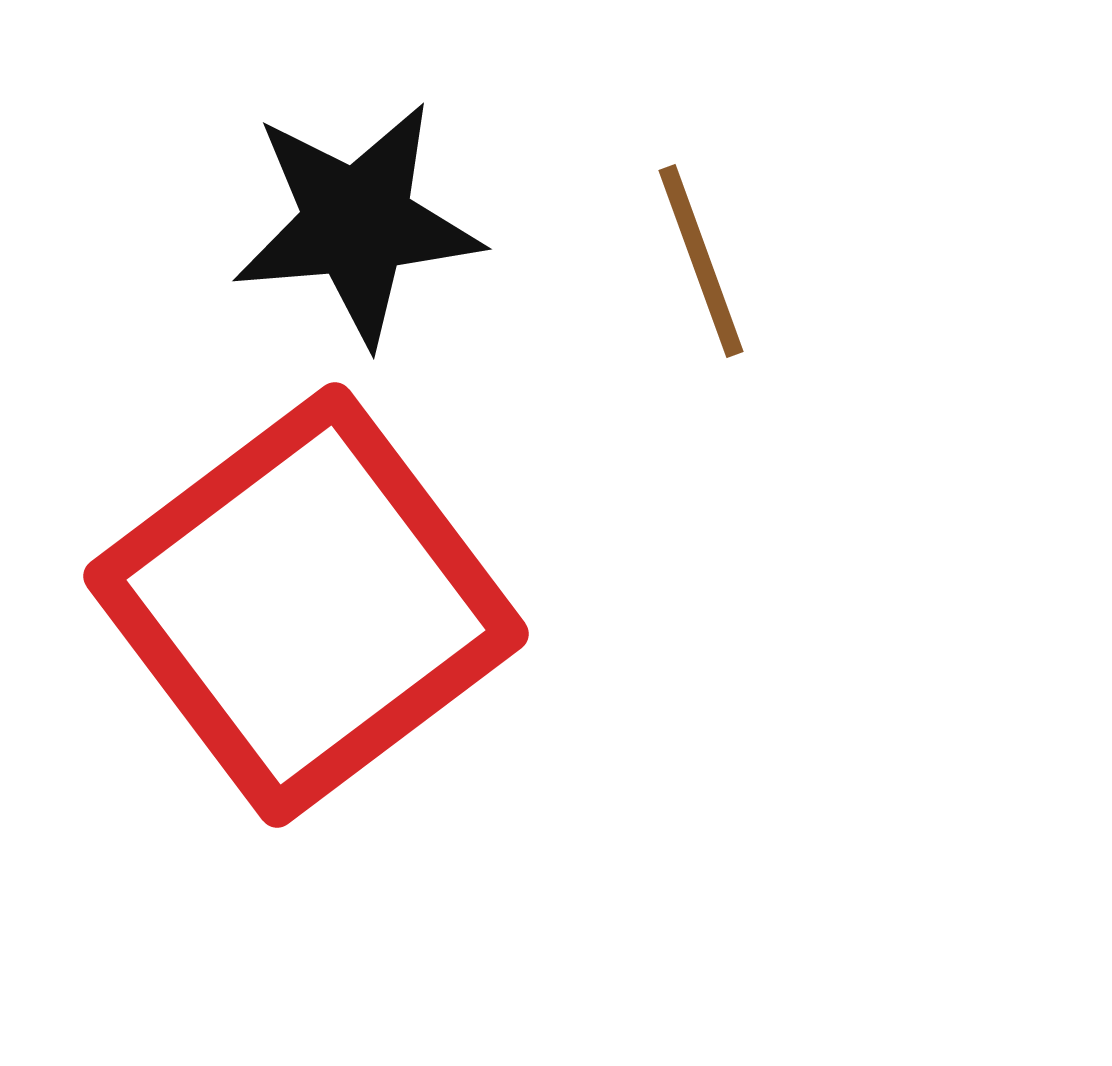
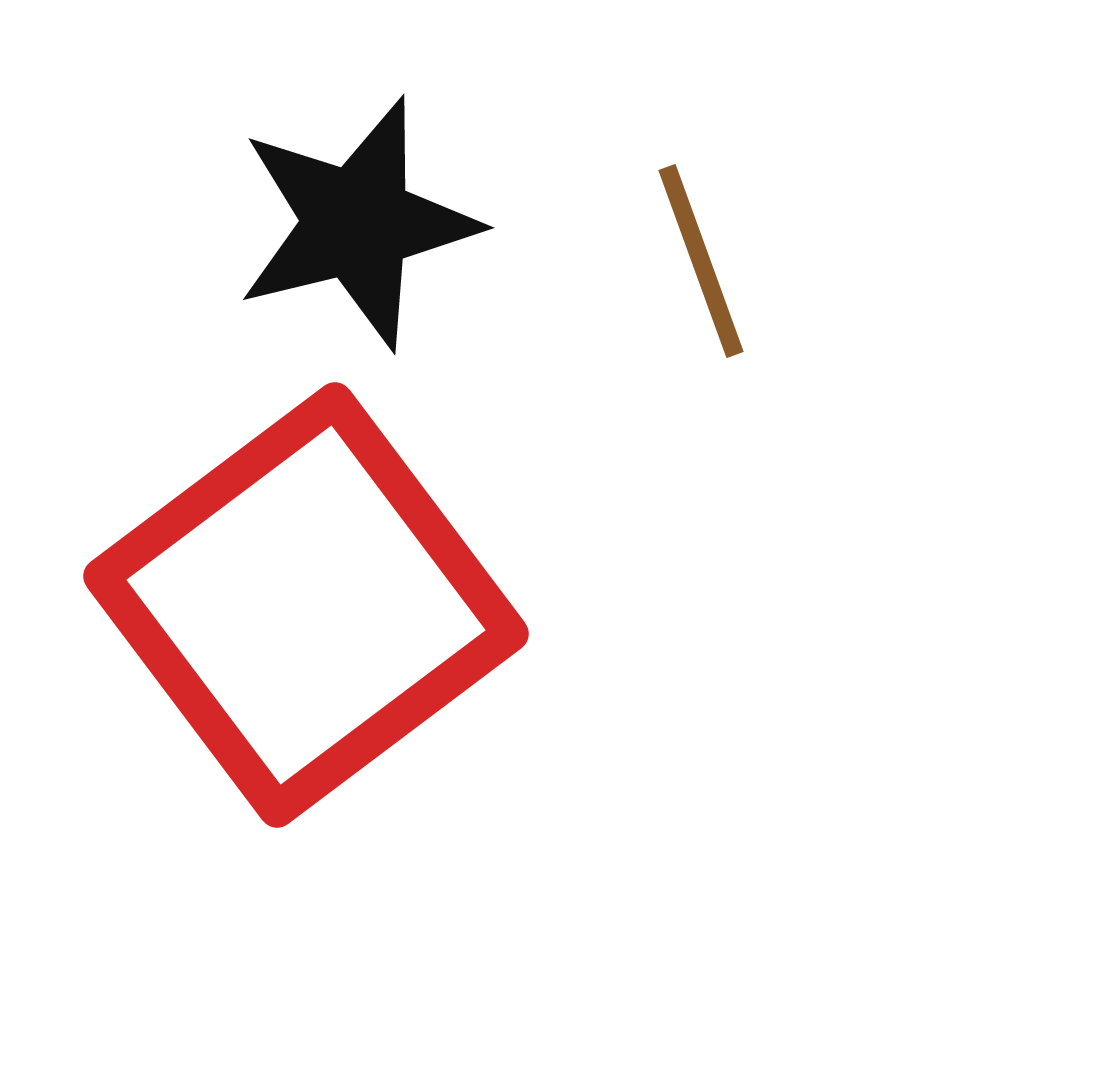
black star: rotated 9 degrees counterclockwise
